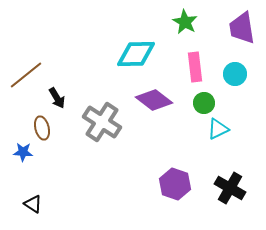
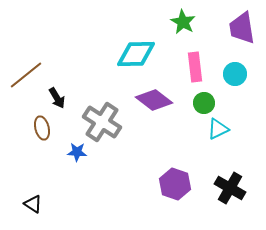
green star: moved 2 px left
blue star: moved 54 px right
